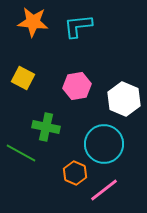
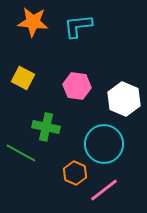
pink hexagon: rotated 16 degrees clockwise
